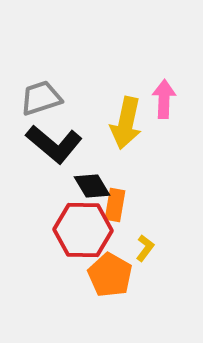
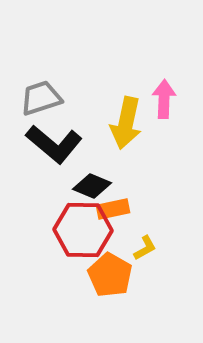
black diamond: rotated 36 degrees counterclockwise
orange rectangle: moved 2 px left, 4 px down; rotated 68 degrees clockwise
yellow L-shape: rotated 24 degrees clockwise
